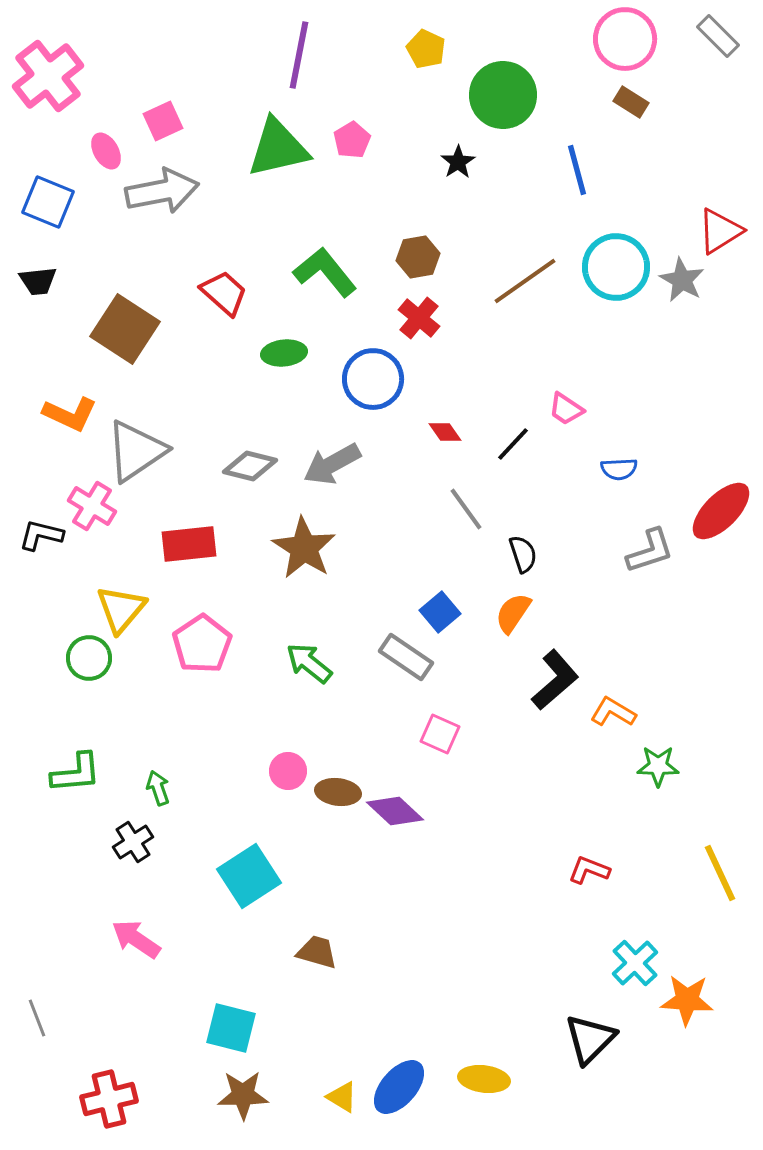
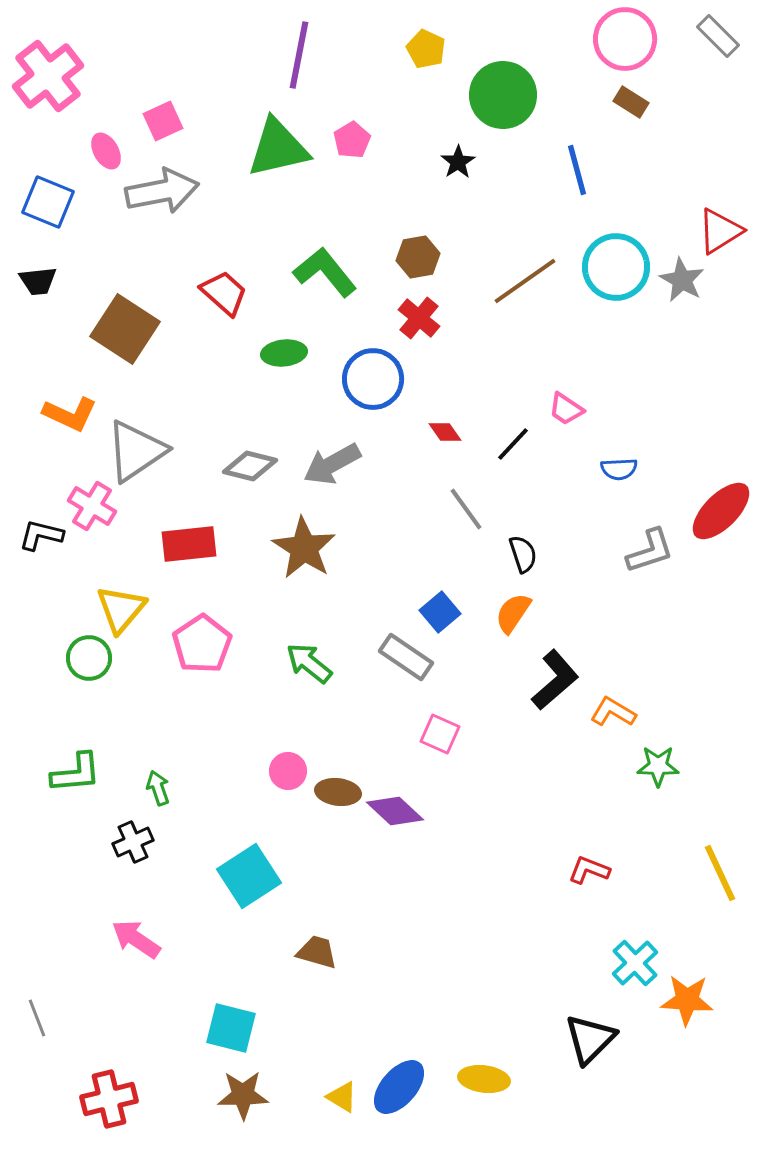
black cross at (133, 842): rotated 9 degrees clockwise
